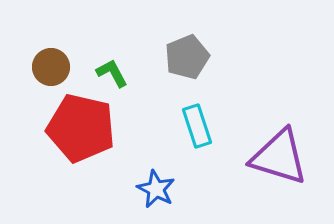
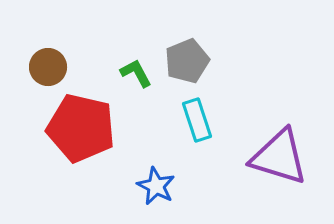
gray pentagon: moved 4 px down
brown circle: moved 3 px left
green L-shape: moved 24 px right
cyan rectangle: moved 6 px up
blue star: moved 3 px up
